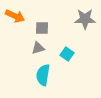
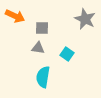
gray star: rotated 25 degrees clockwise
gray triangle: rotated 24 degrees clockwise
cyan semicircle: moved 2 px down
